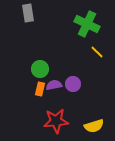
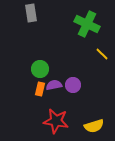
gray rectangle: moved 3 px right
yellow line: moved 5 px right, 2 px down
purple circle: moved 1 px down
red star: rotated 15 degrees clockwise
